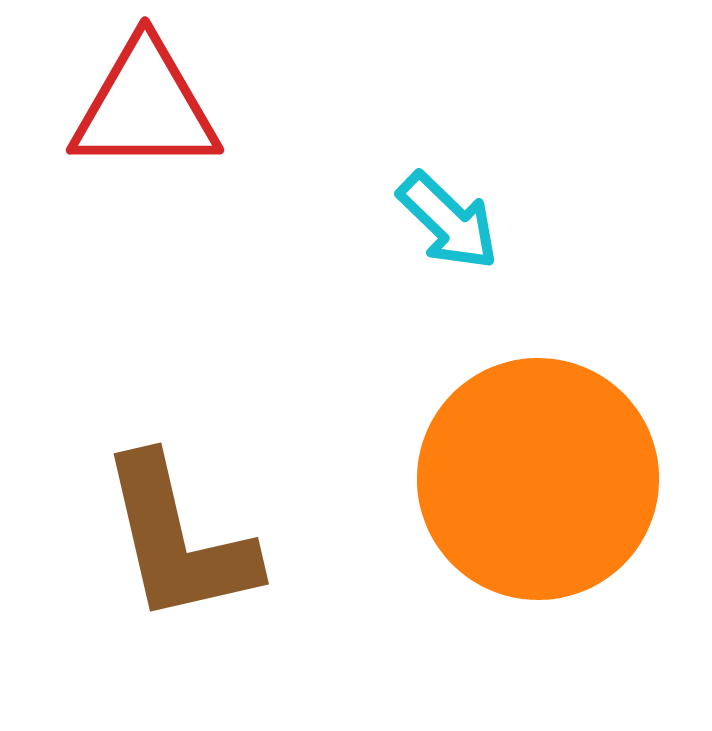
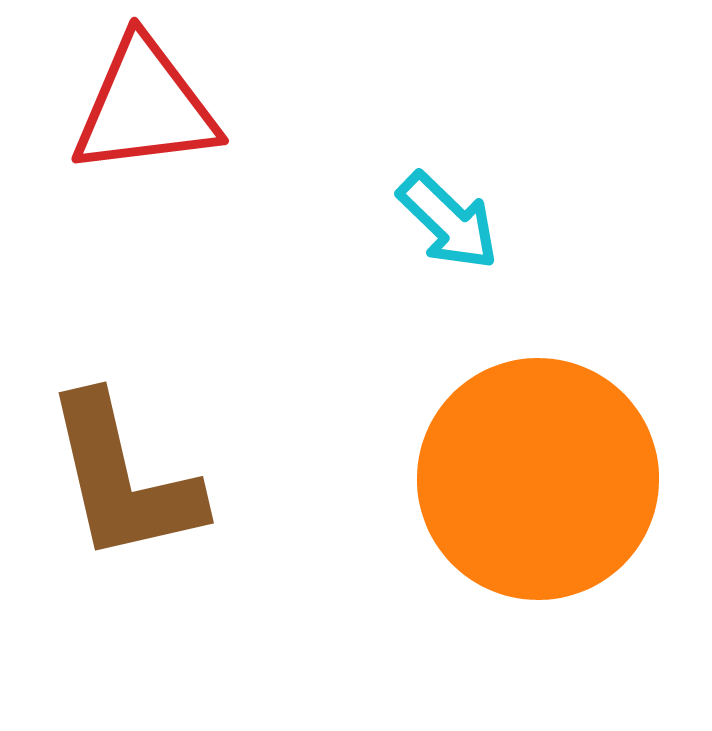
red triangle: rotated 7 degrees counterclockwise
brown L-shape: moved 55 px left, 61 px up
